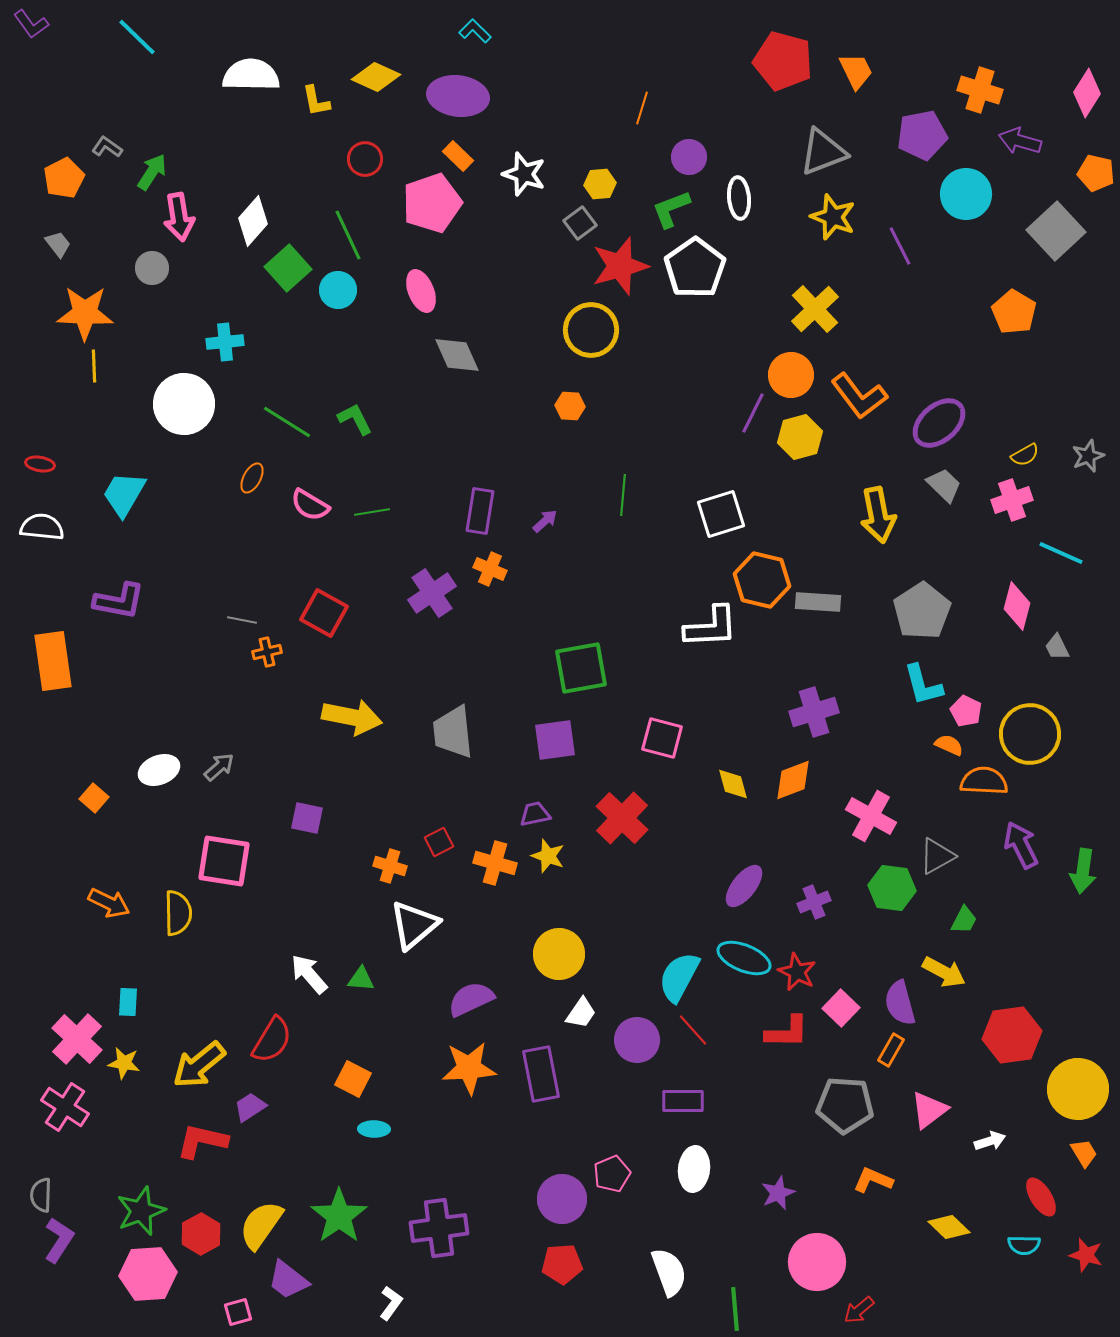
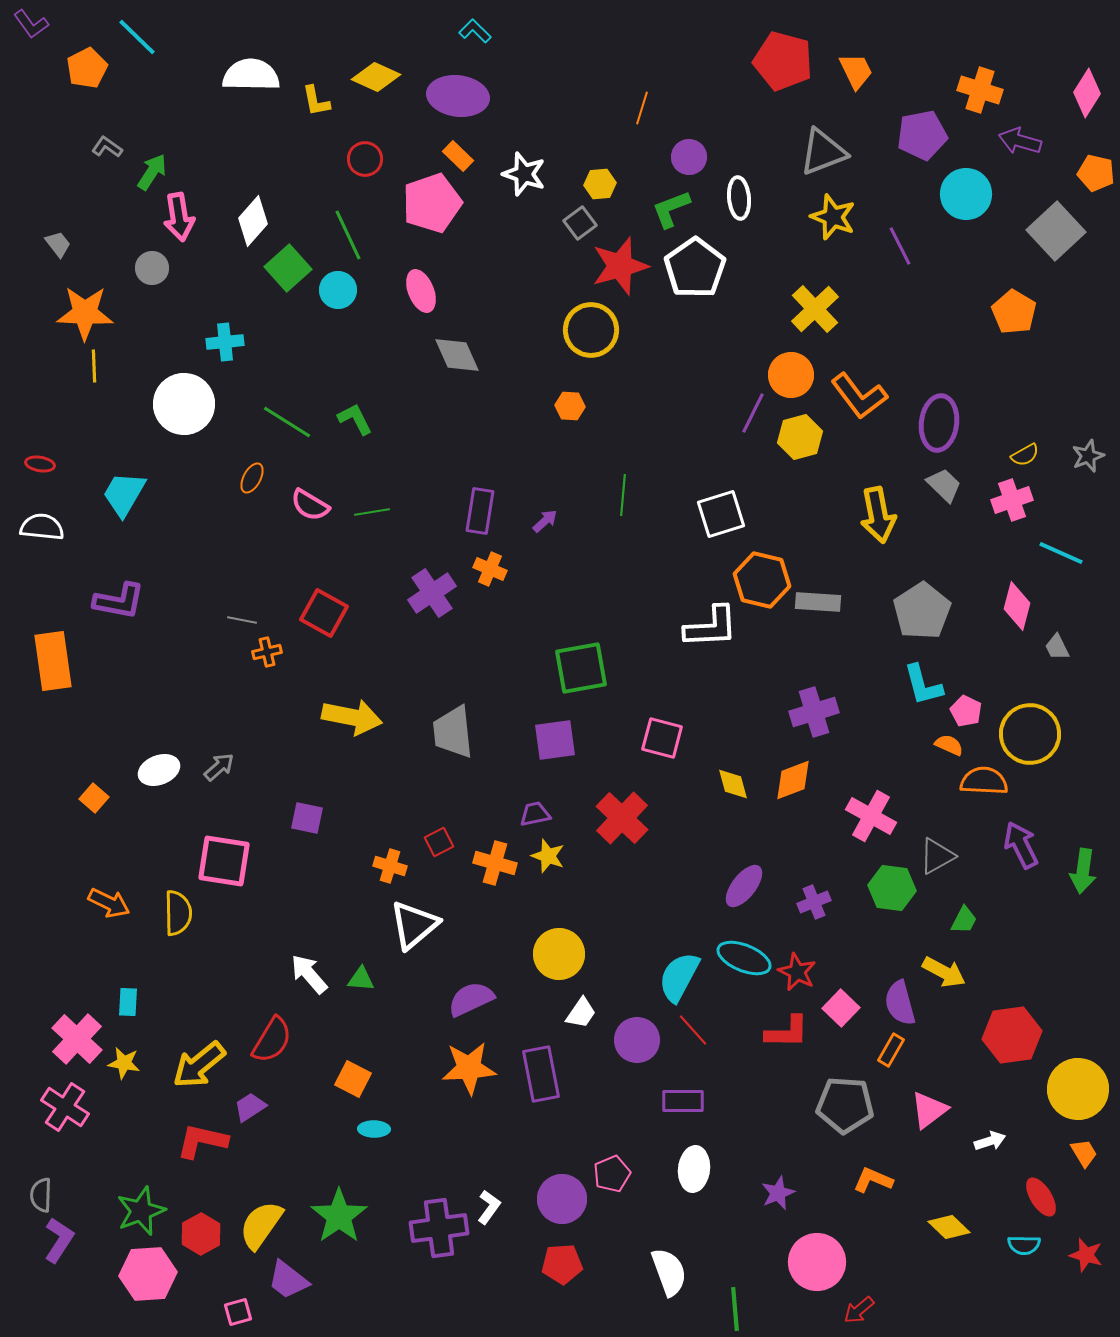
orange pentagon at (64, 178): moved 23 px right, 110 px up
purple ellipse at (939, 423): rotated 42 degrees counterclockwise
white L-shape at (391, 1303): moved 98 px right, 96 px up
